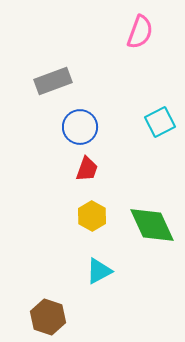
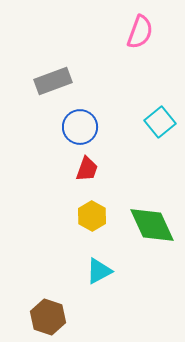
cyan square: rotated 12 degrees counterclockwise
